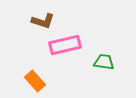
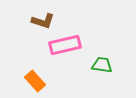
green trapezoid: moved 2 px left, 3 px down
